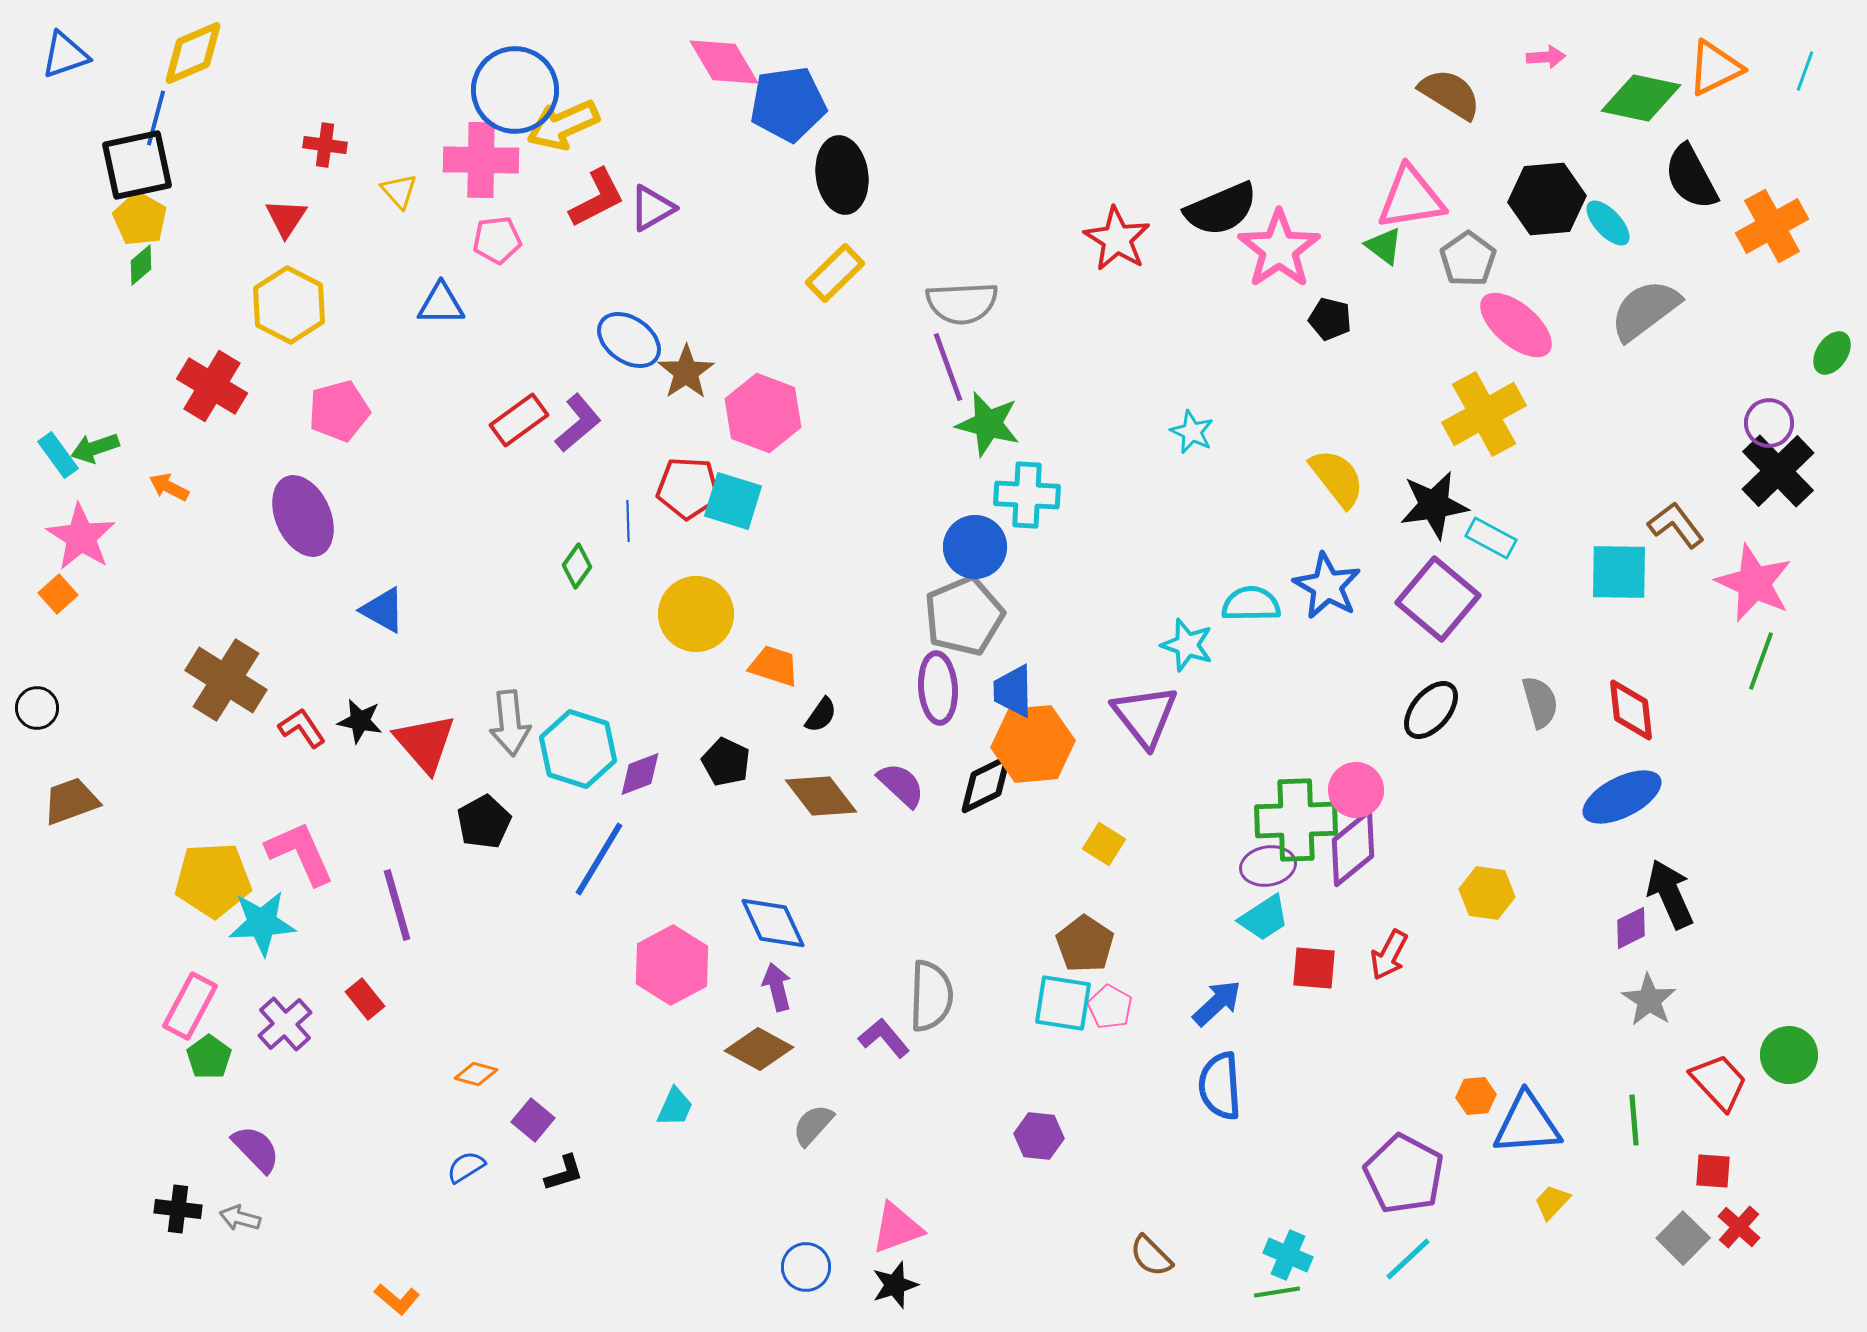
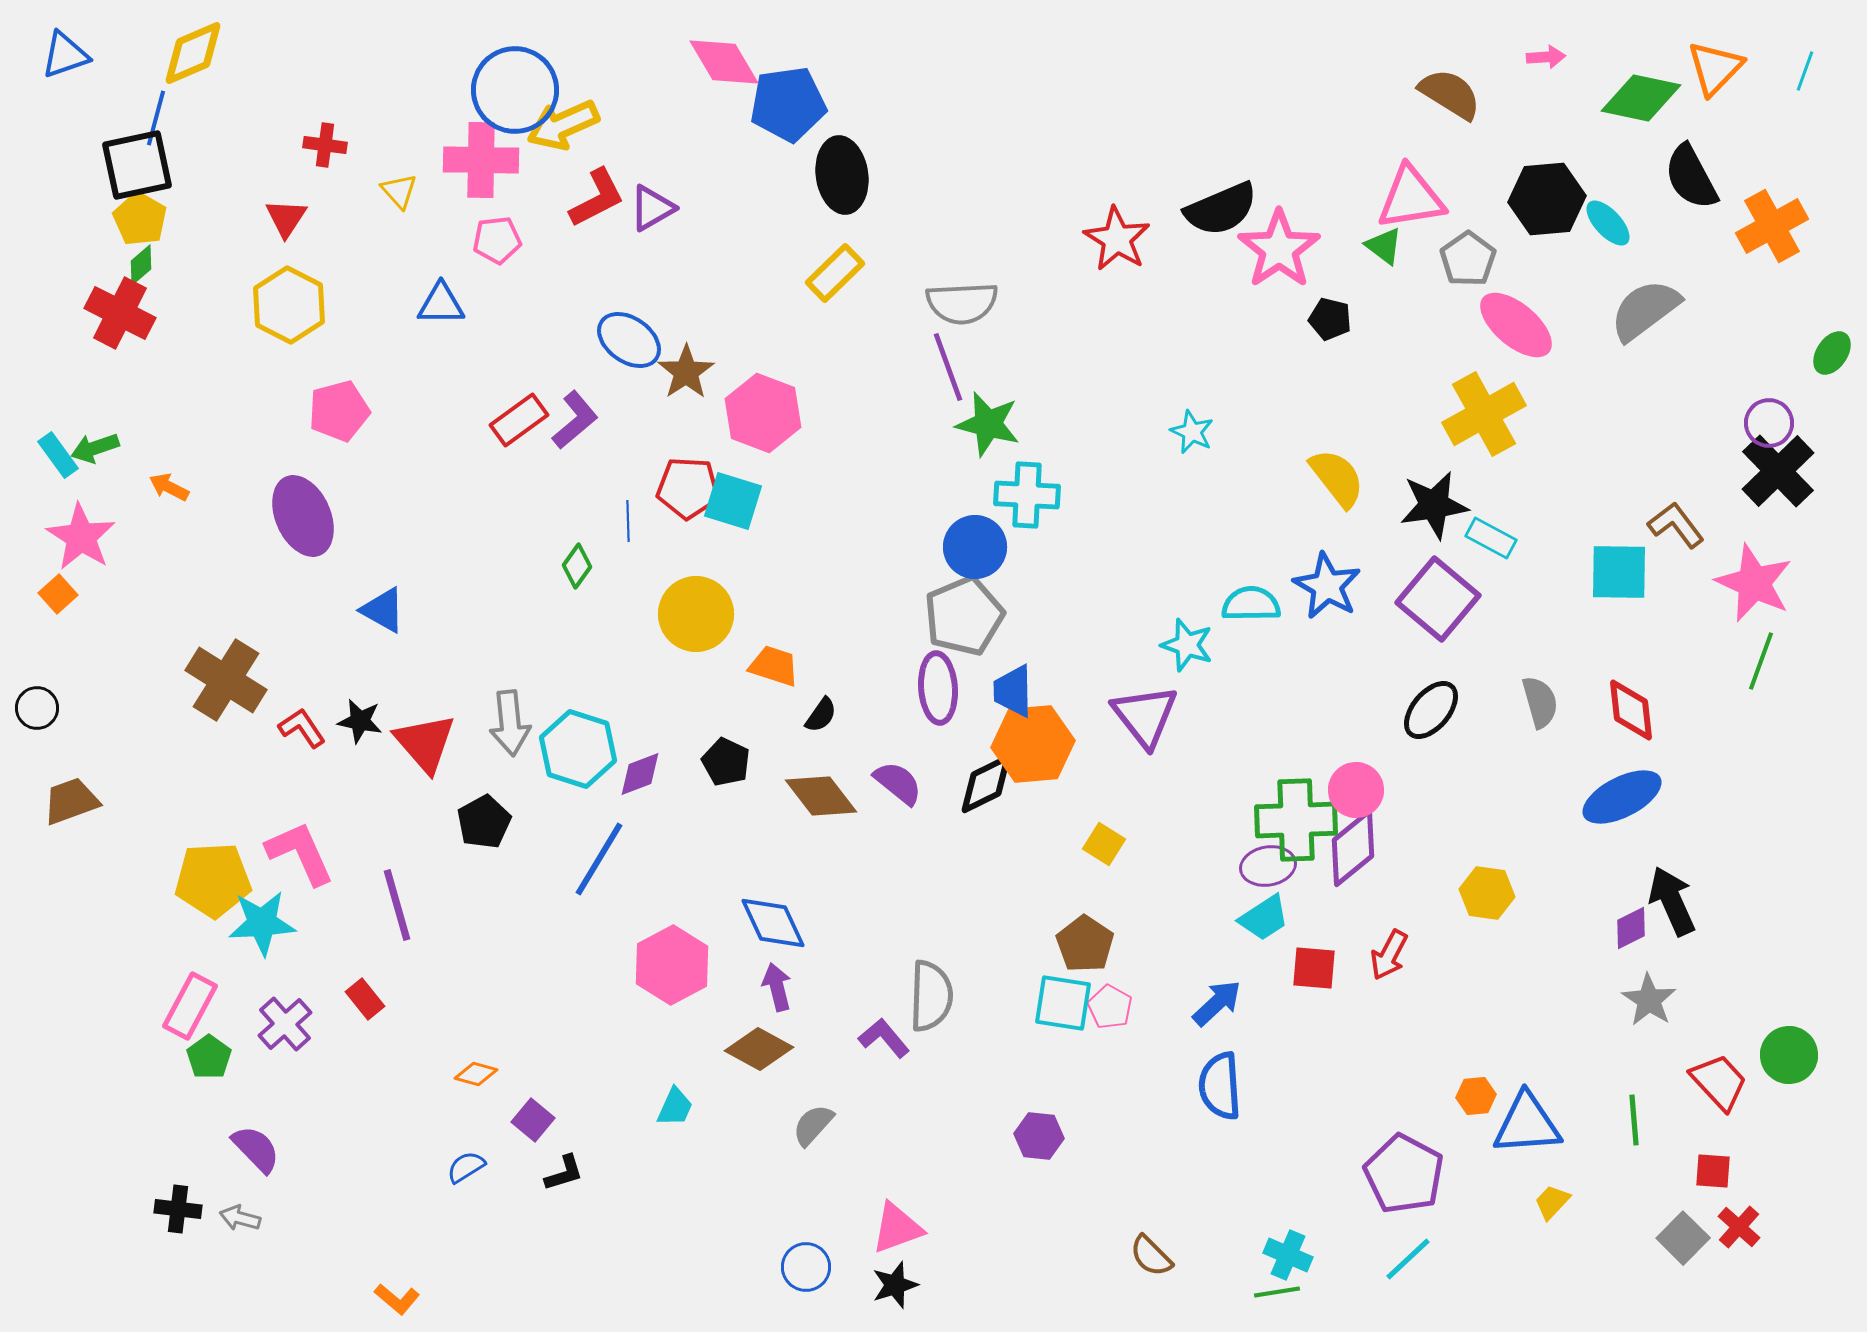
orange triangle at (1715, 68): rotated 20 degrees counterclockwise
red cross at (212, 386): moved 92 px left, 73 px up; rotated 4 degrees counterclockwise
purple L-shape at (578, 423): moved 3 px left, 3 px up
purple semicircle at (901, 785): moved 3 px left, 2 px up; rotated 4 degrees counterclockwise
black arrow at (1670, 894): moved 2 px right, 7 px down
